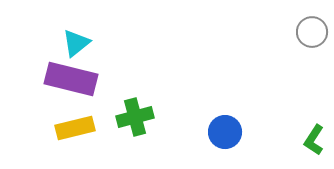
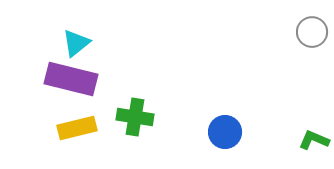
green cross: rotated 24 degrees clockwise
yellow rectangle: moved 2 px right
green L-shape: rotated 80 degrees clockwise
